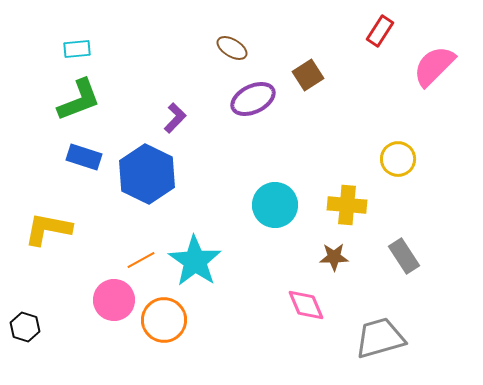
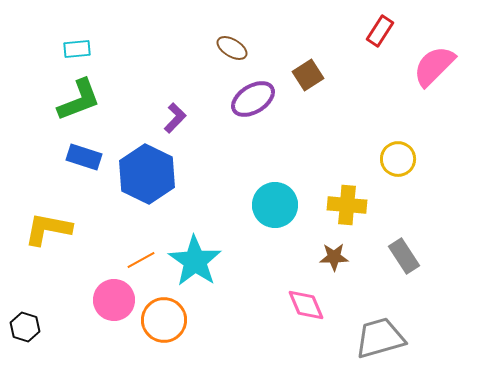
purple ellipse: rotated 6 degrees counterclockwise
